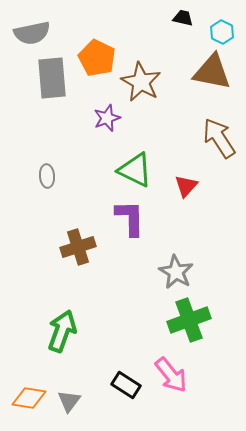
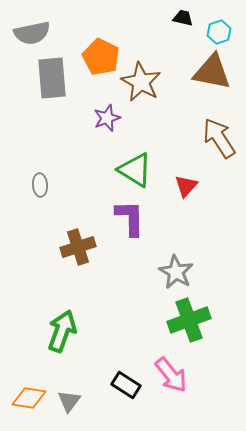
cyan hexagon: moved 3 px left; rotated 15 degrees clockwise
orange pentagon: moved 4 px right, 1 px up
green triangle: rotated 6 degrees clockwise
gray ellipse: moved 7 px left, 9 px down
